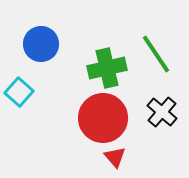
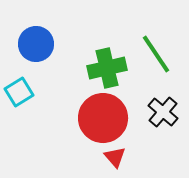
blue circle: moved 5 px left
cyan square: rotated 16 degrees clockwise
black cross: moved 1 px right
